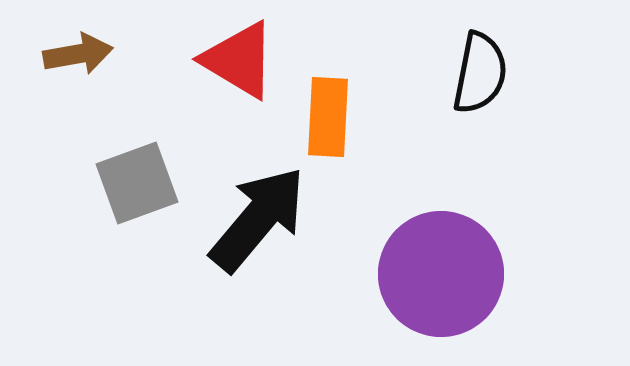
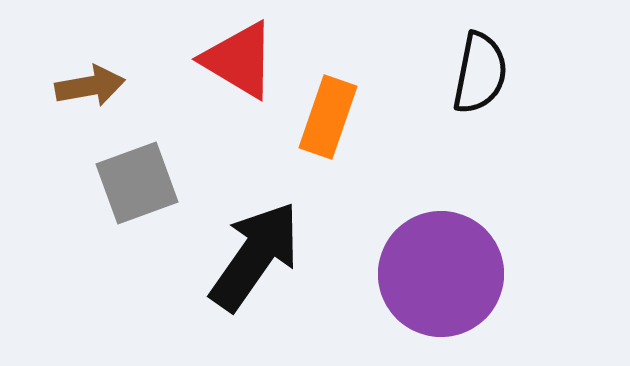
brown arrow: moved 12 px right, 32 px down
orange rectangle: rotated 16 degrees clockwise
black arrow: moved 3 px left, 37 px down; rotated 5 degrees counterclockwise
